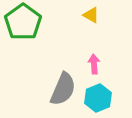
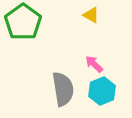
pink arrow: rotated 42 degrees counterclockwise
gray semicircle: rotated 32 degrees counterclockwise
cyan hexagon: moved 4 px right, 7 px up
